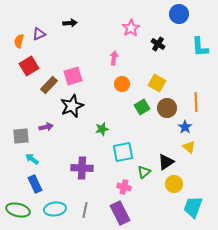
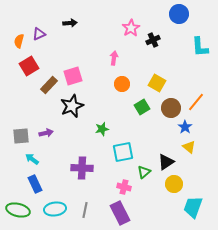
black cross: moved 5 px left, 4 px up; rotated 32 degrees clockwise
orange line: rotated 42 degrees clockwise
brown circle: moved 4 px right
purple arrow: moved 6 px down
